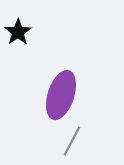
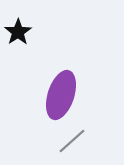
gray line: rotated 20 degrees clockwise
